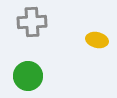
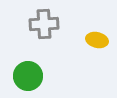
gray cross: moved 12 px right, 2 px down
